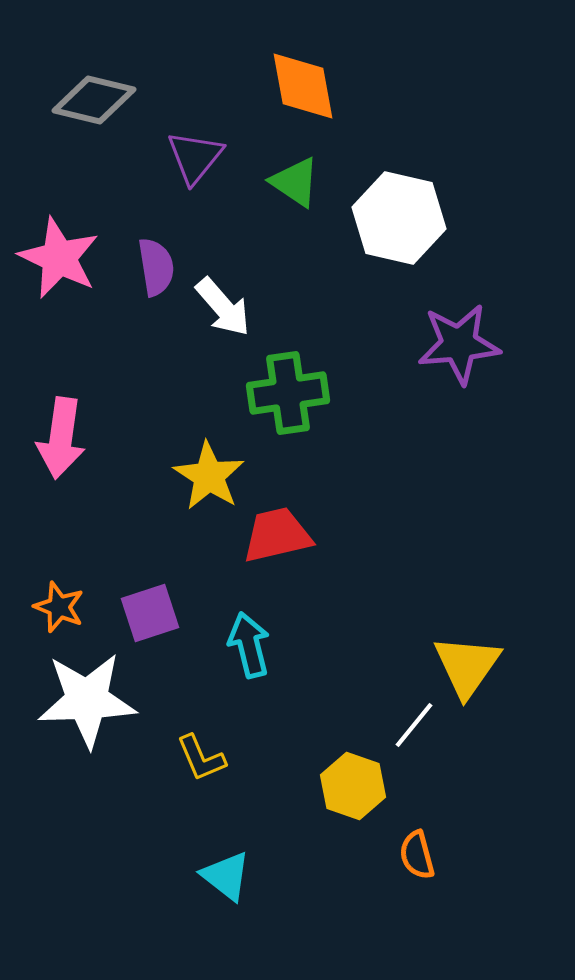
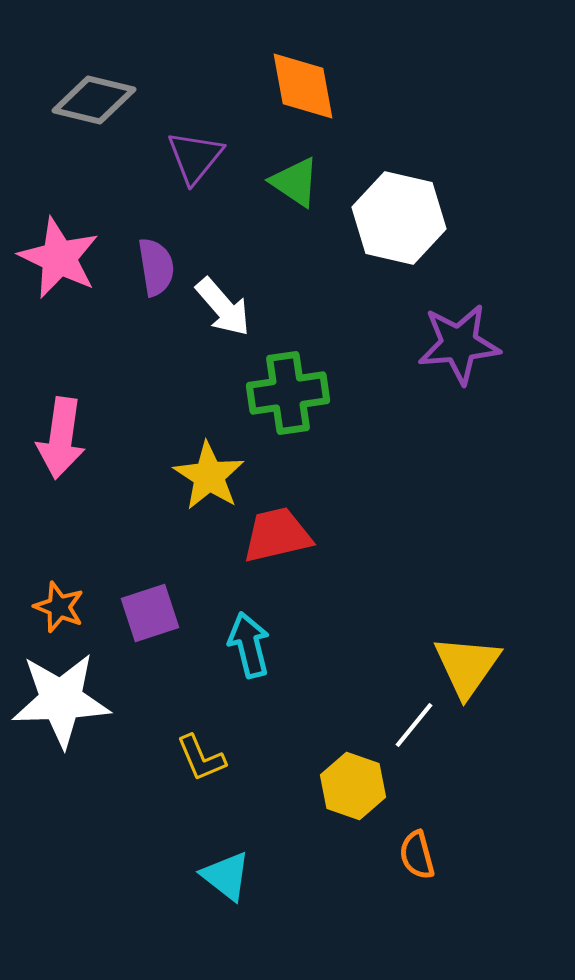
white star: moved 26 px left
